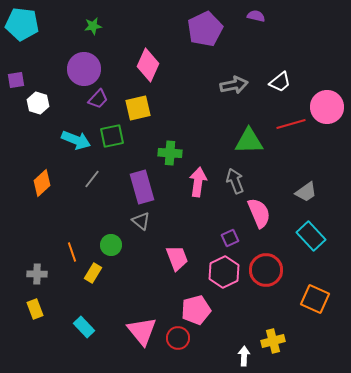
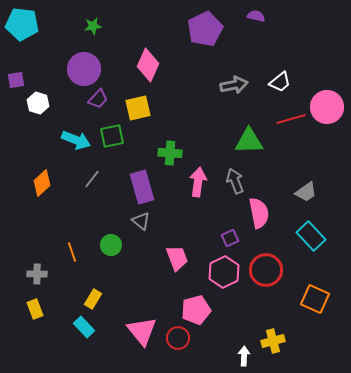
red line at (291, 124): moved 5 px up
pink semicircle at (259, 213): rotated 12 degrees clockwise
yellow rectangle at (93, 273): moved 26 px down
